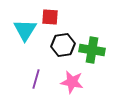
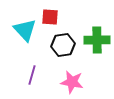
cyan triangle: rotated 15 degrees counterclockwise
green cross: moved 5 px right, 10 px up; rotated 10 degrees counterclockwise
purple line: moved 4 px left, 4 px up
